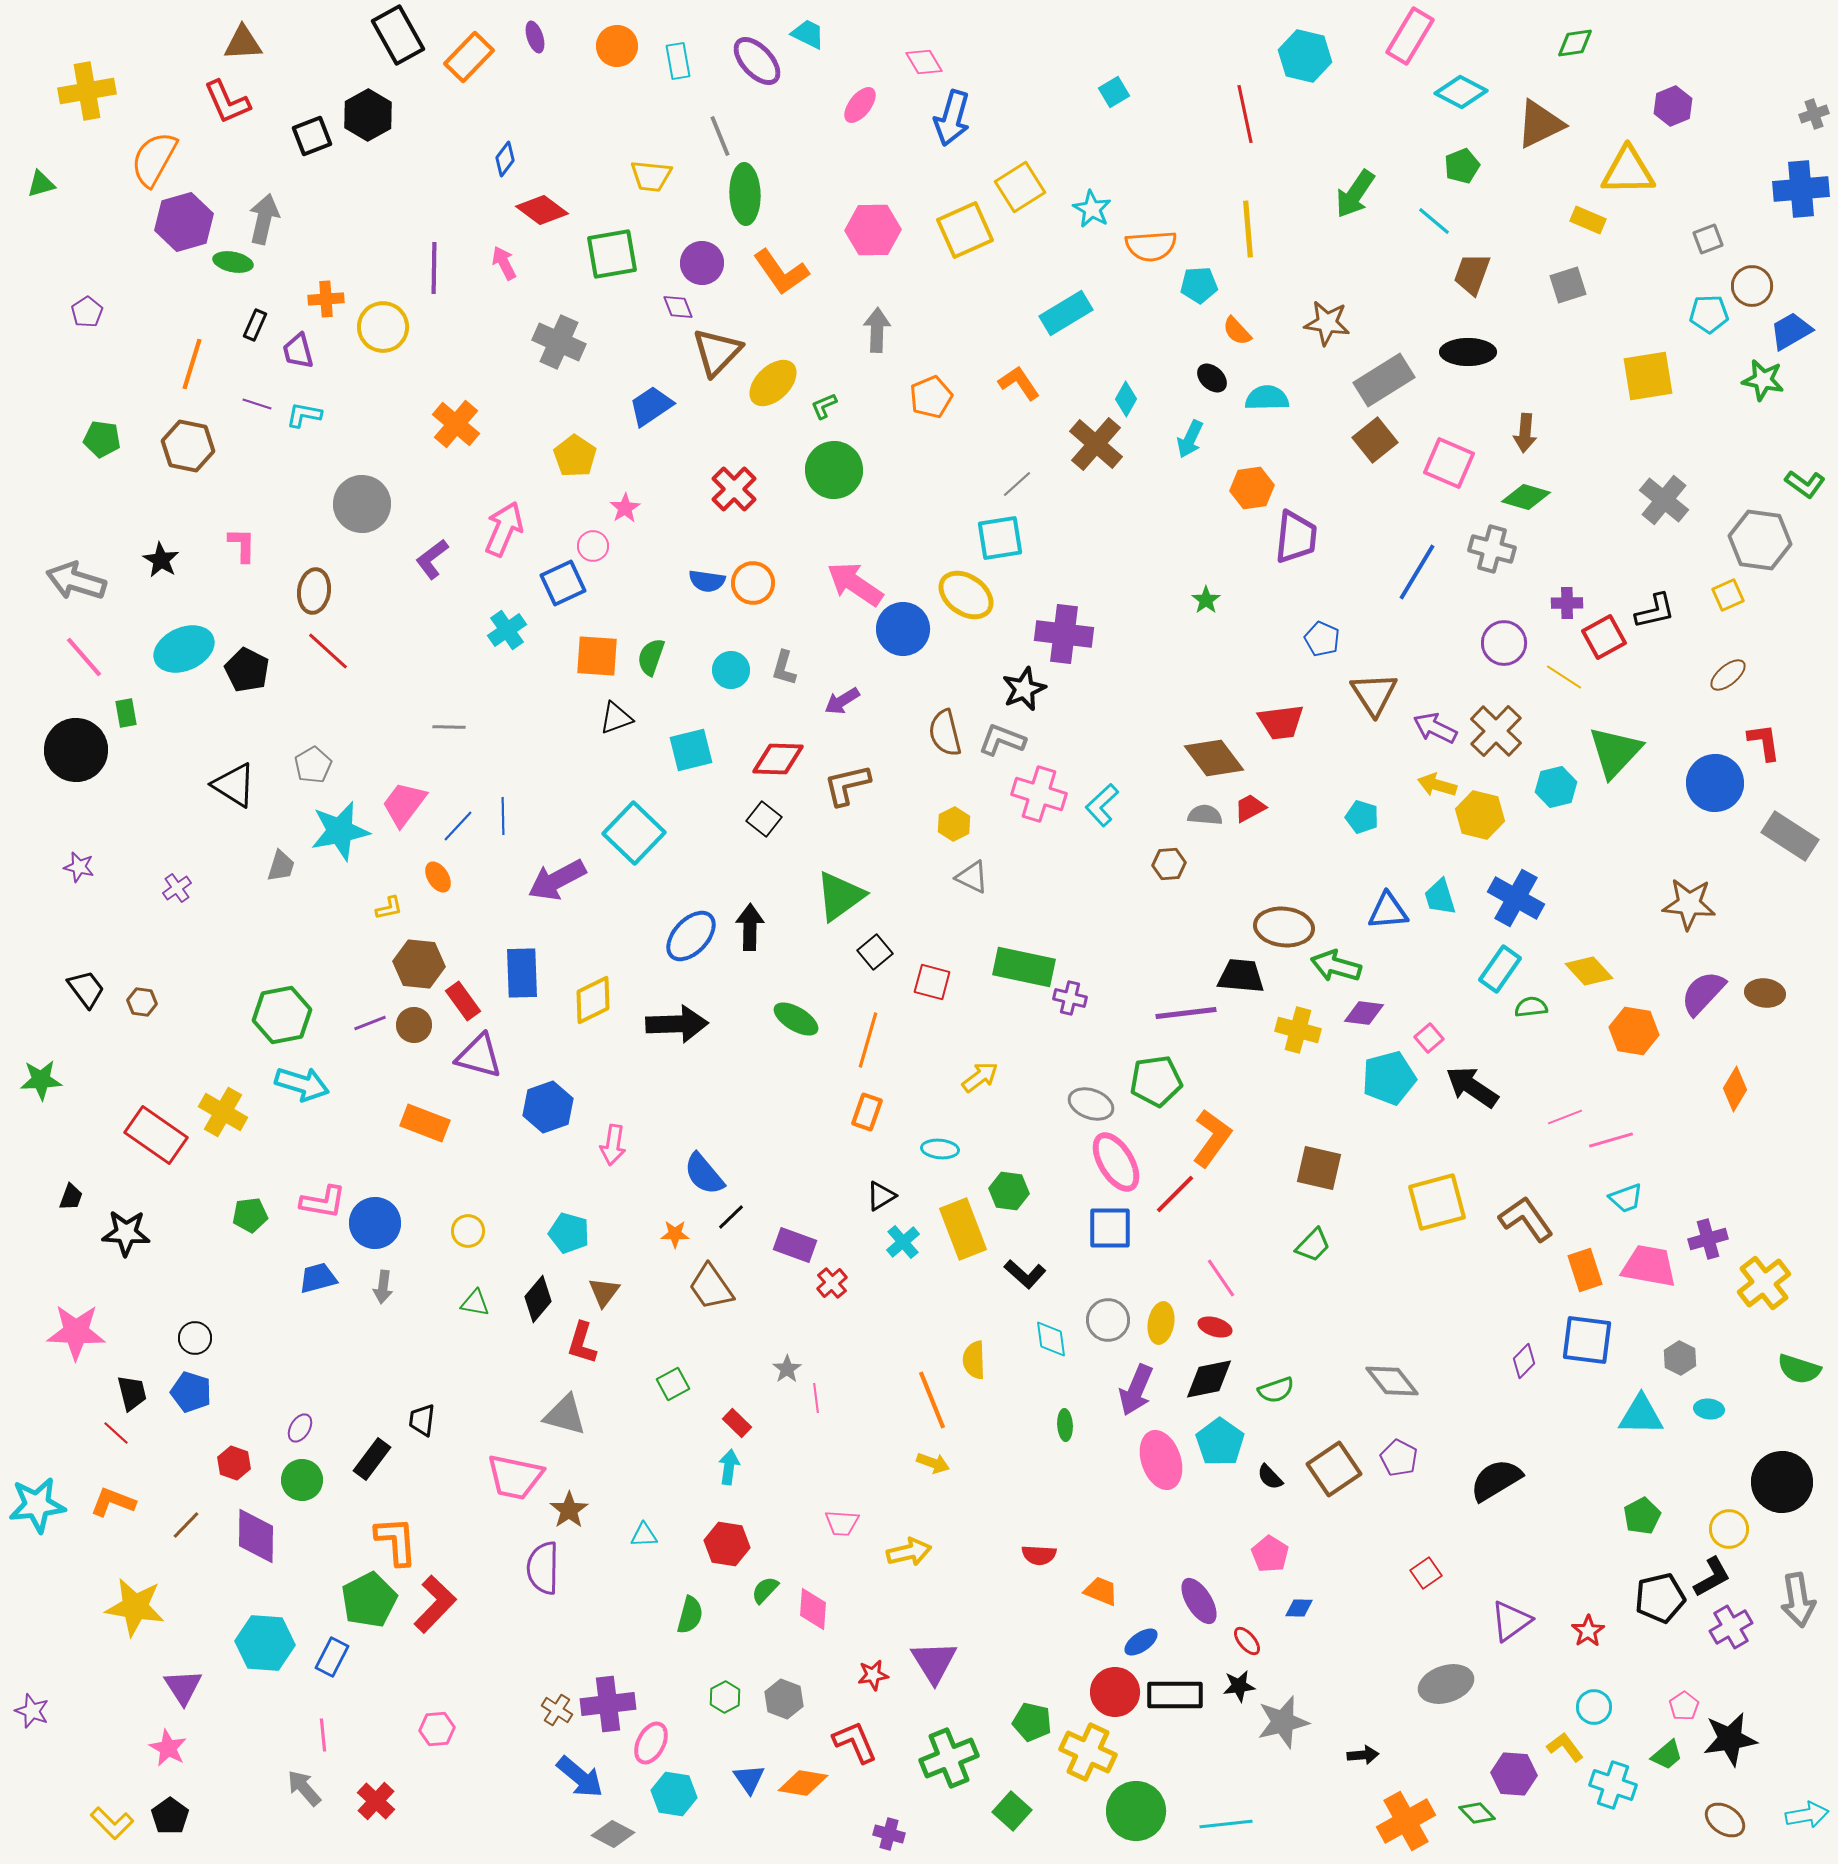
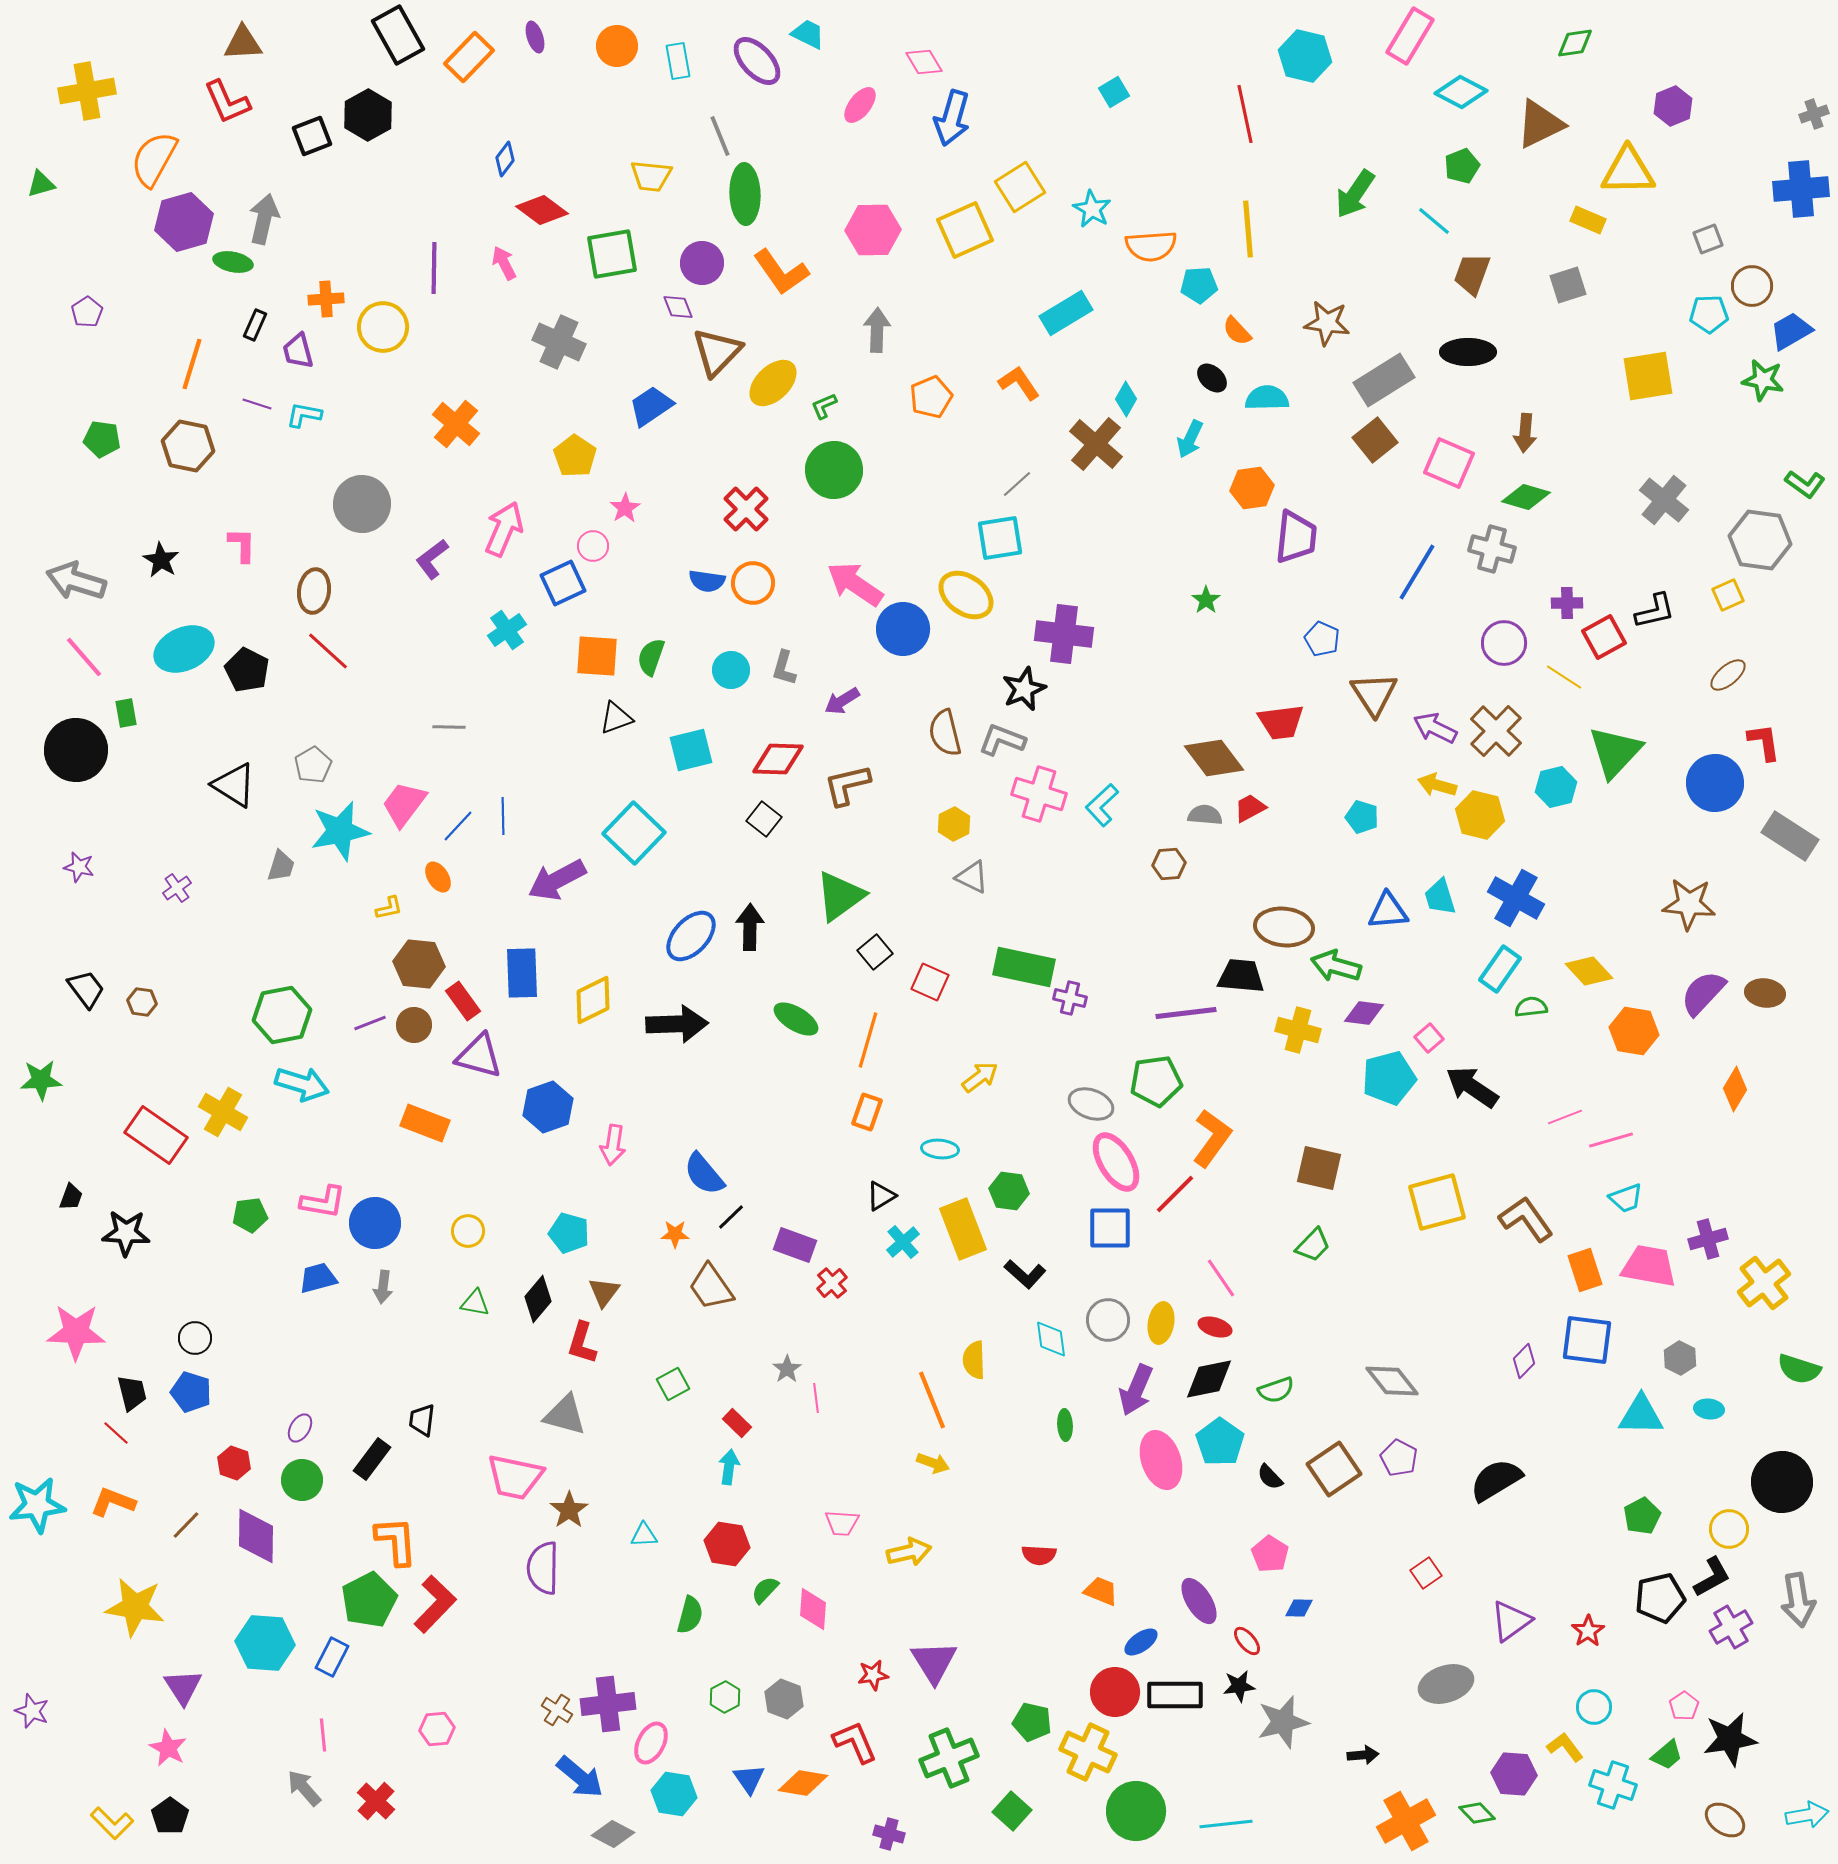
red cross at (734, 489): moved 12 px right, 20 px down
red square at (932, 982): moved 2 px left; rotated 9 degrees clockwise
